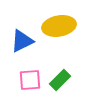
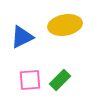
yellow ellipse: moved 6 px right, 1 px up
blue triangle: moved 4 px up
